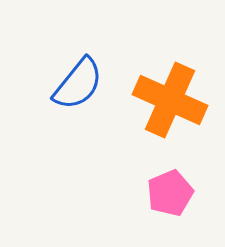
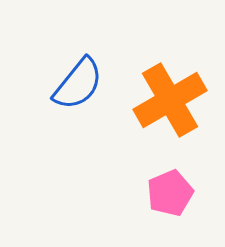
orange cross: rotated 36 degrees clockwise
